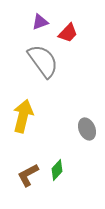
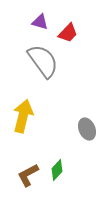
purple triangle: rotated 36 degrees clockwise
